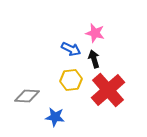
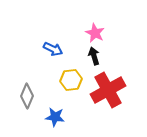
pink star: rotated 12 degrees clockwise
blue arrow: moved 18 px left
black arrow: moved 3 px up
red cross: rotated 12 degrees clockwise
gray diamond: rotated 70 degrees counterclockwise
